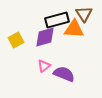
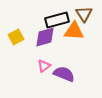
orange triangle: moved 2 px down
yellow square: moved 3 px up
